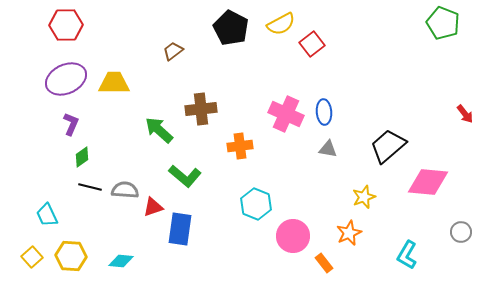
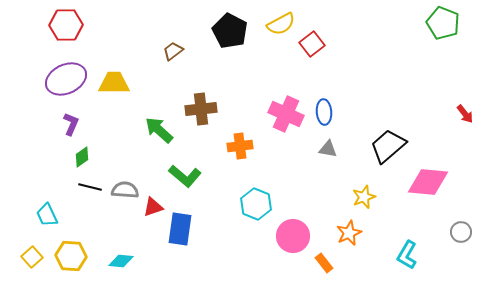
black pentagon: moved 1 px left, 3 px down
